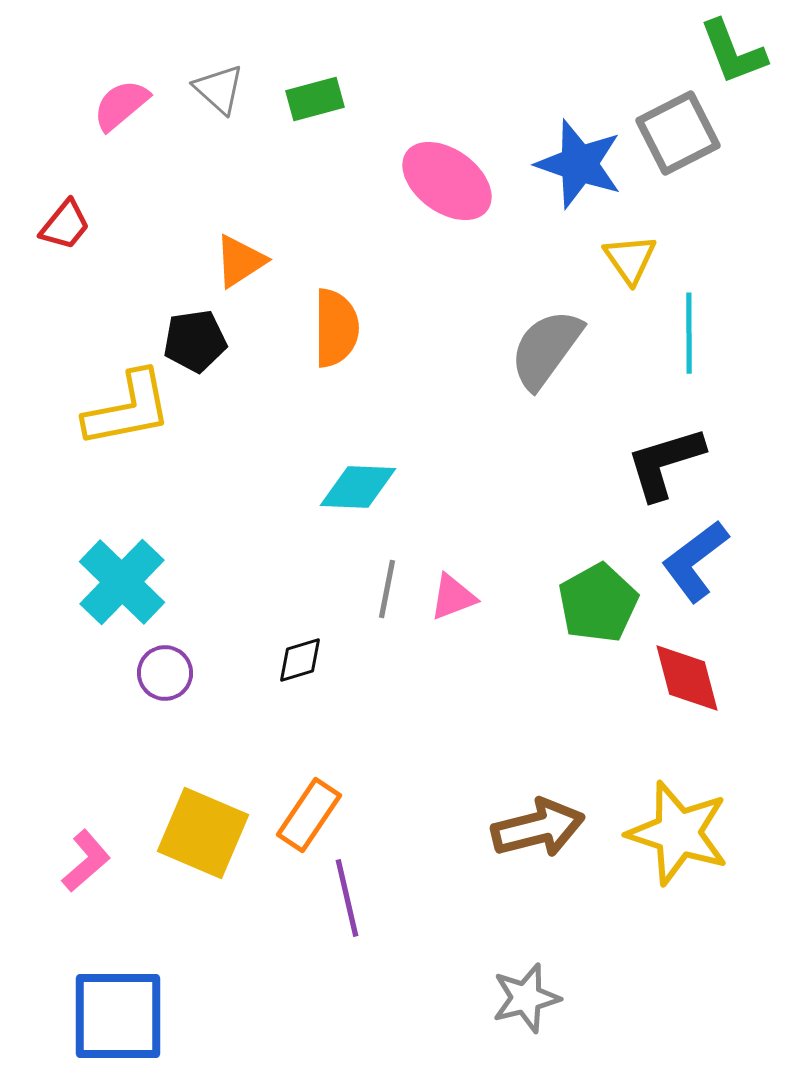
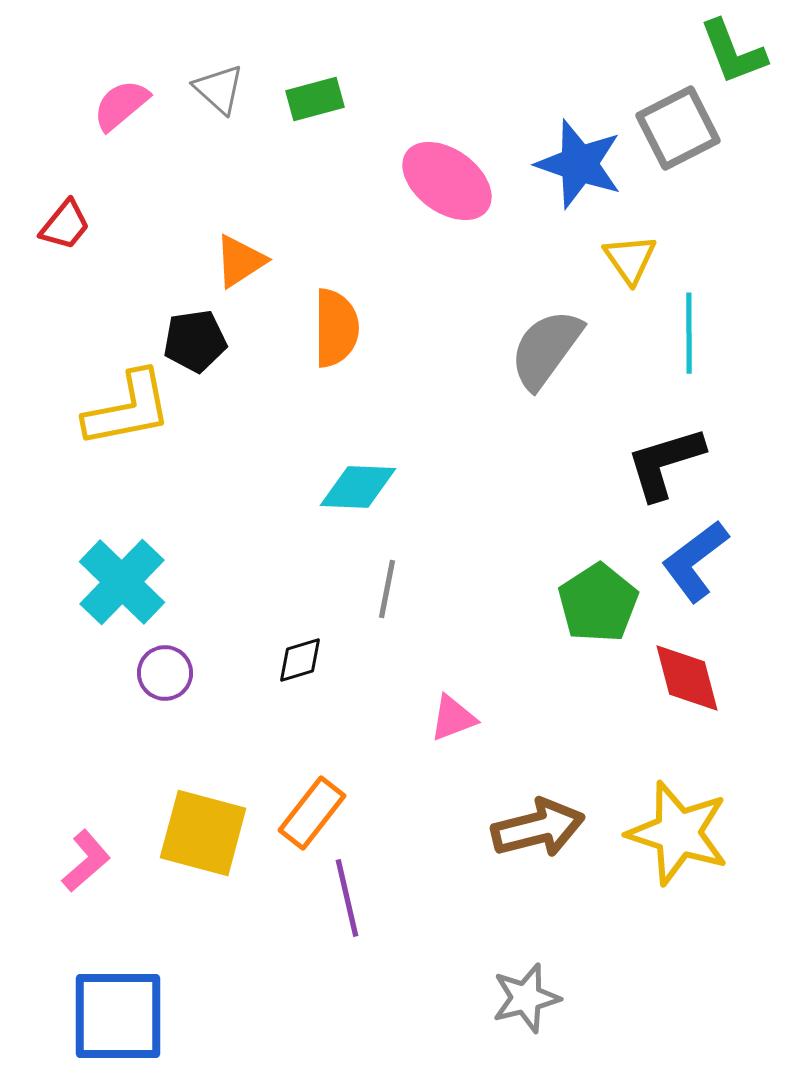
gray square: moved 5 px up
pink triangle: moved 121 px down
green pentagon: rotated 4 degrees counterclockwise
orange rectangle: moved 3 px right, 2 px up; rotated 4 degrees clockwise
yellow square: rotated 8 degrees counterclockwise
